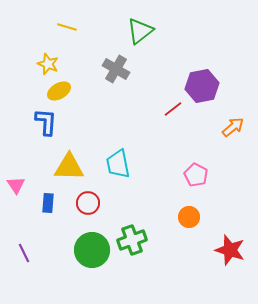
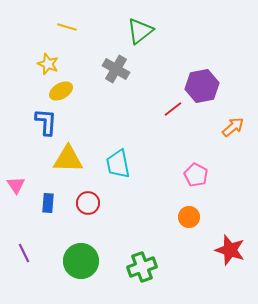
yellow ellipse: moved 2 px right
yellow triangle: moved 1 px left, 8 px up
green cross: moved 10 px right, 27 px down
green circle: moved 11 px left, 11 px down
